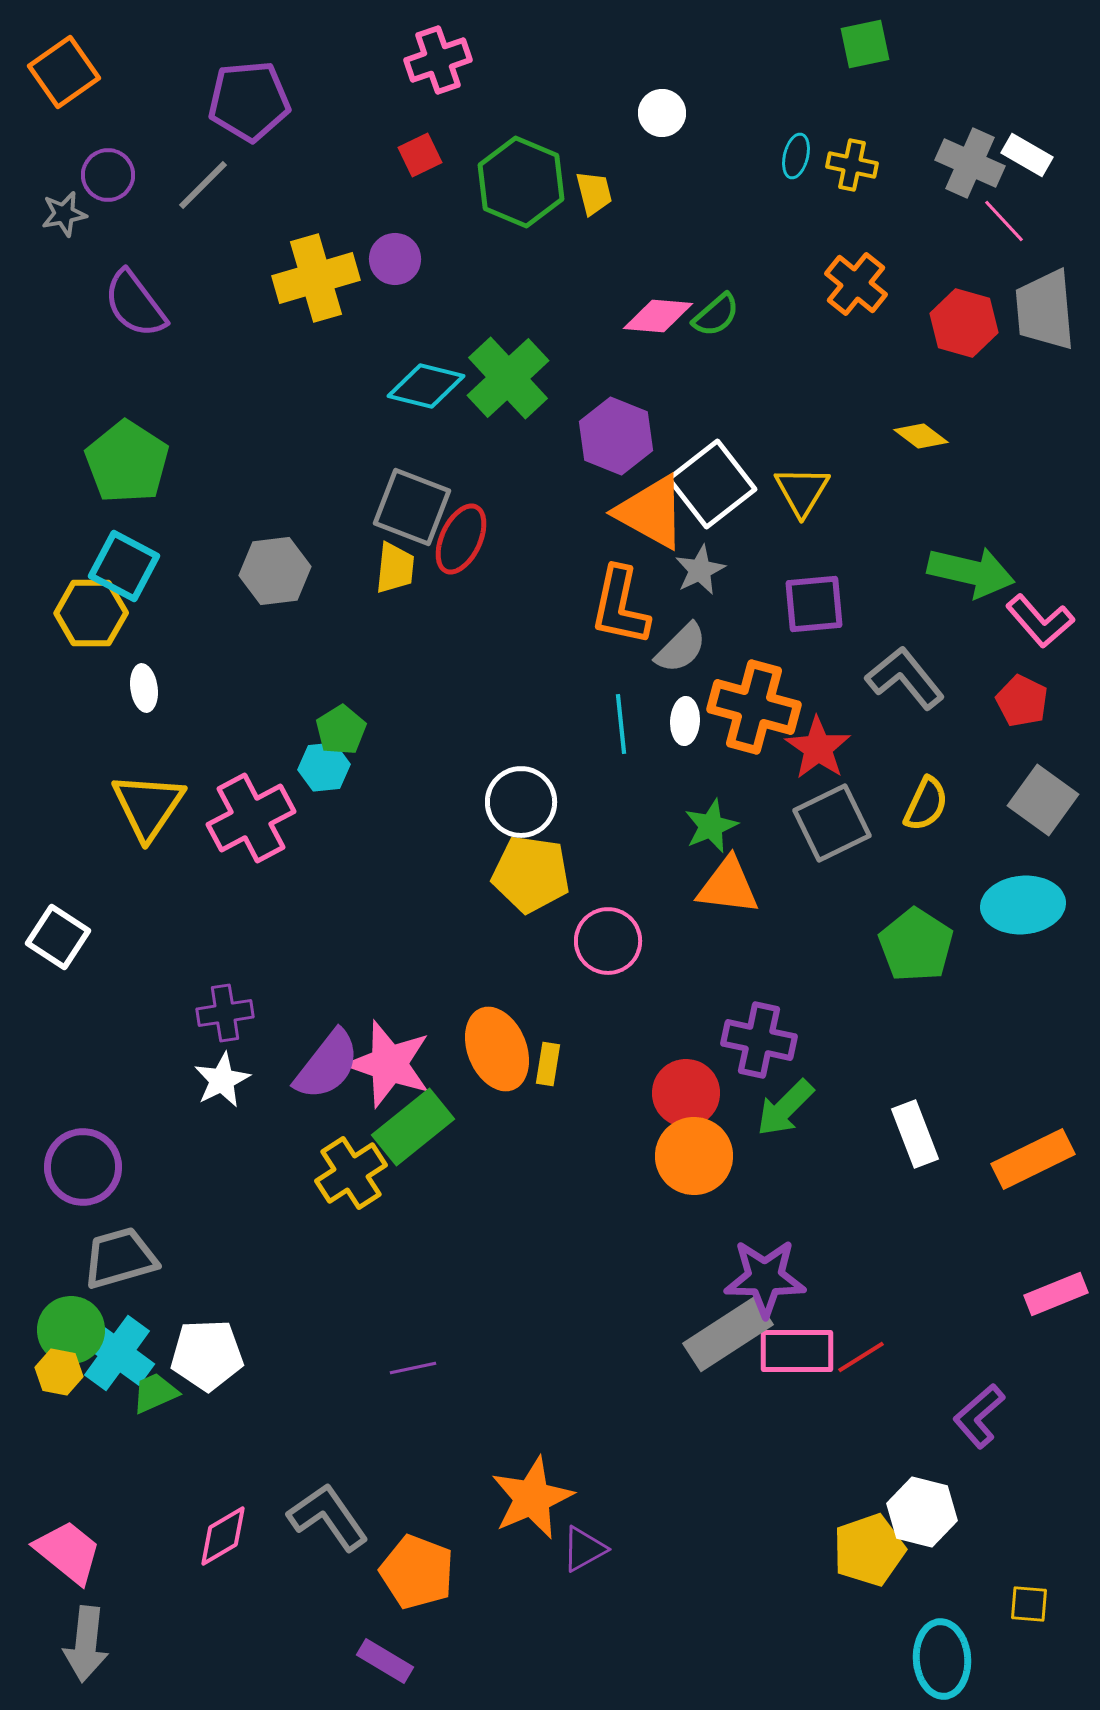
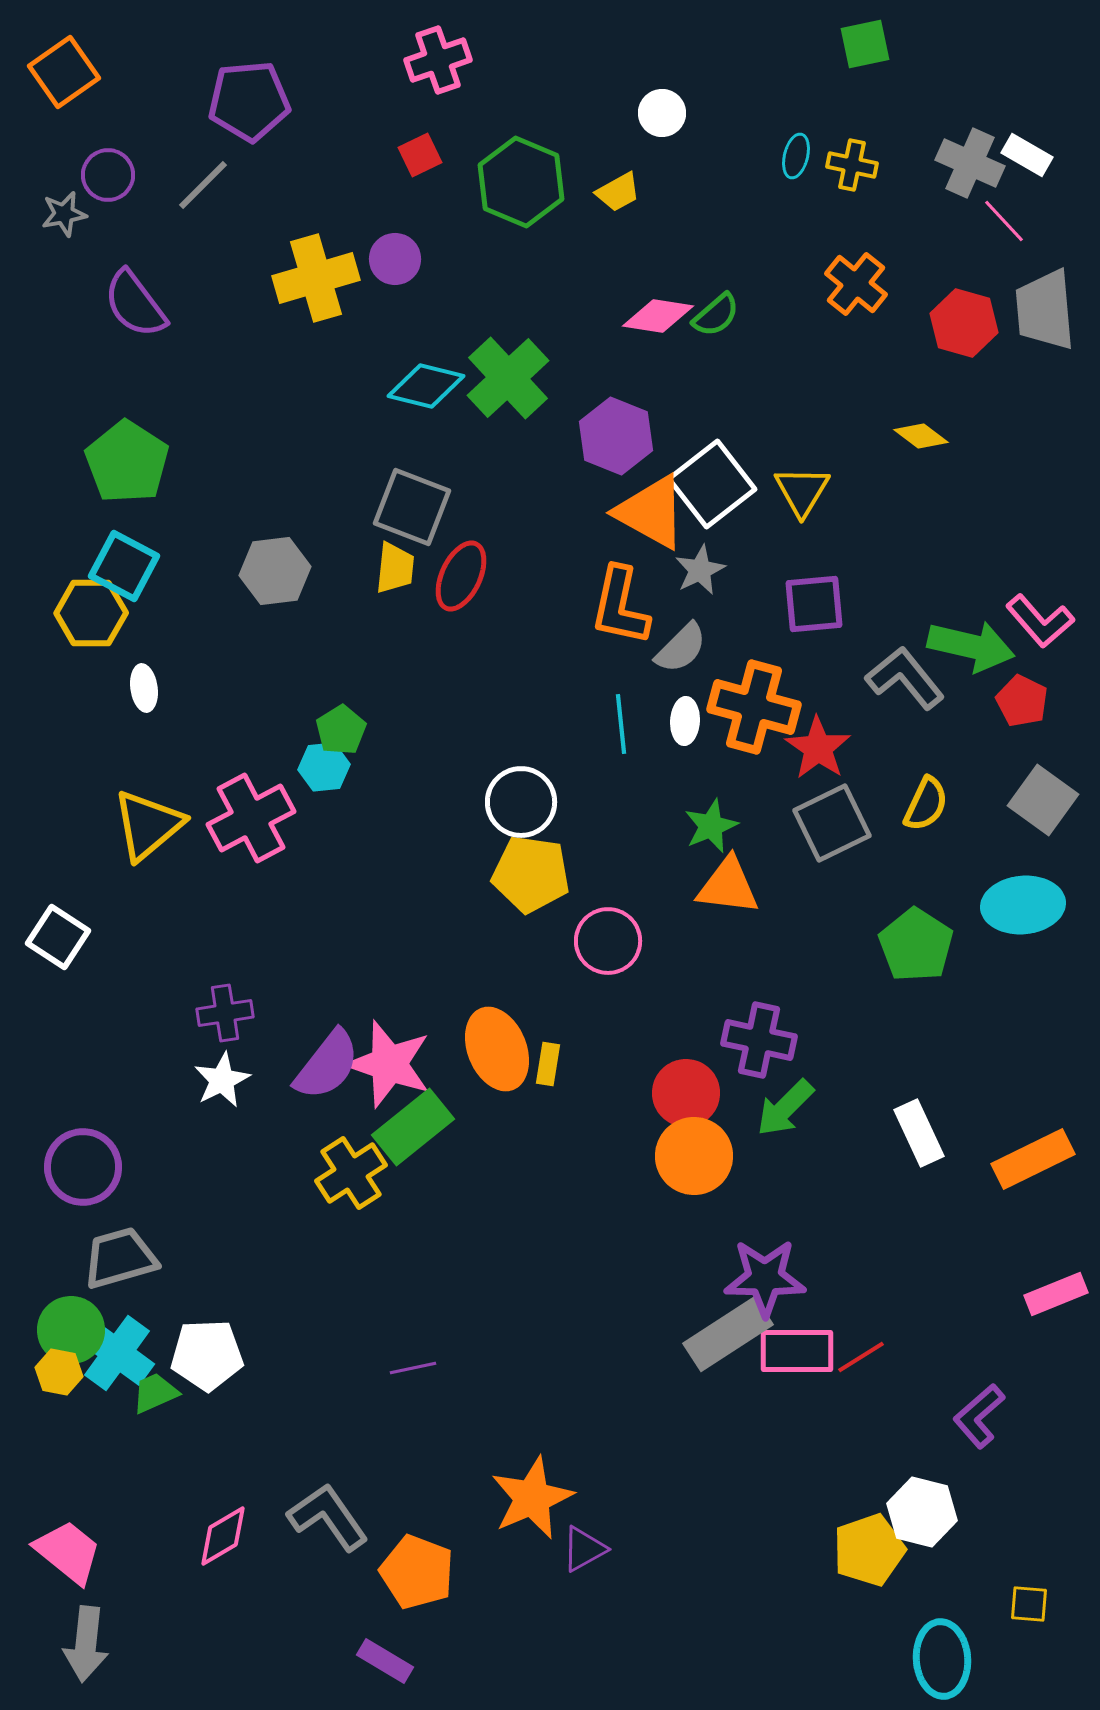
yellow trapezoid at (594, 193): moved 24 px right, 1 px up; rotated 75 degrees clockwise
pink diamond at (658, 316): rotated 4 degrees clockwise
red ellipse at (461, 539): moved 37 px down
green arrow at (971, 572): moved 74 px down
yellow triangle at (148, 806): moved 19 px down; rotated 16 degrees clockwise
white rectangle at (915, 1134): moved 4 px right, 1 px up; rotated 4 degrees counterclockwise
